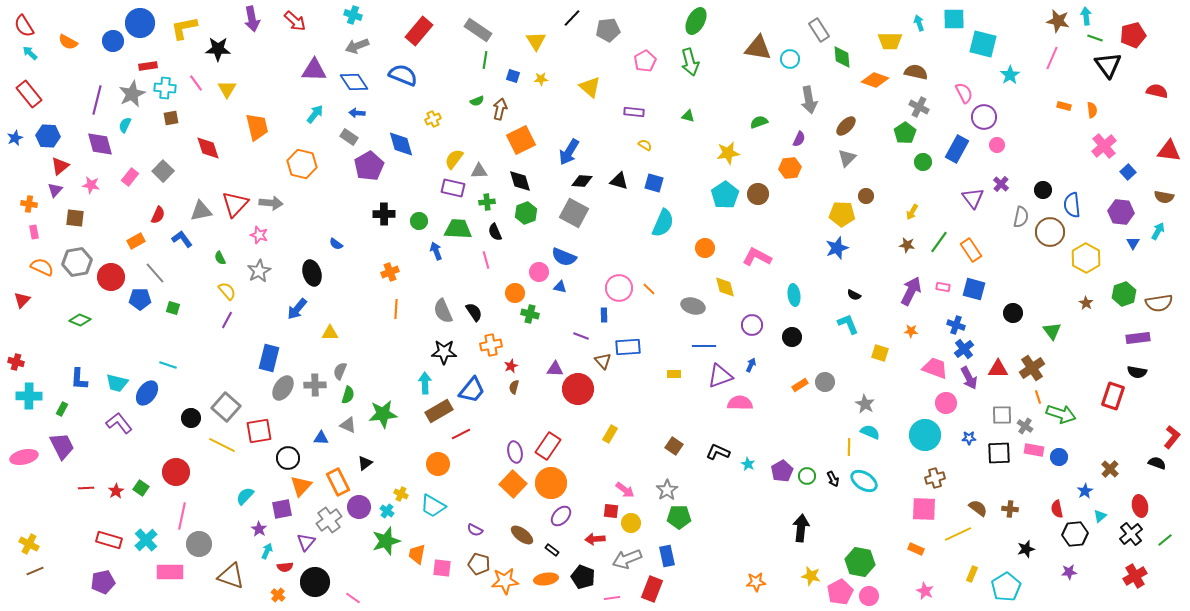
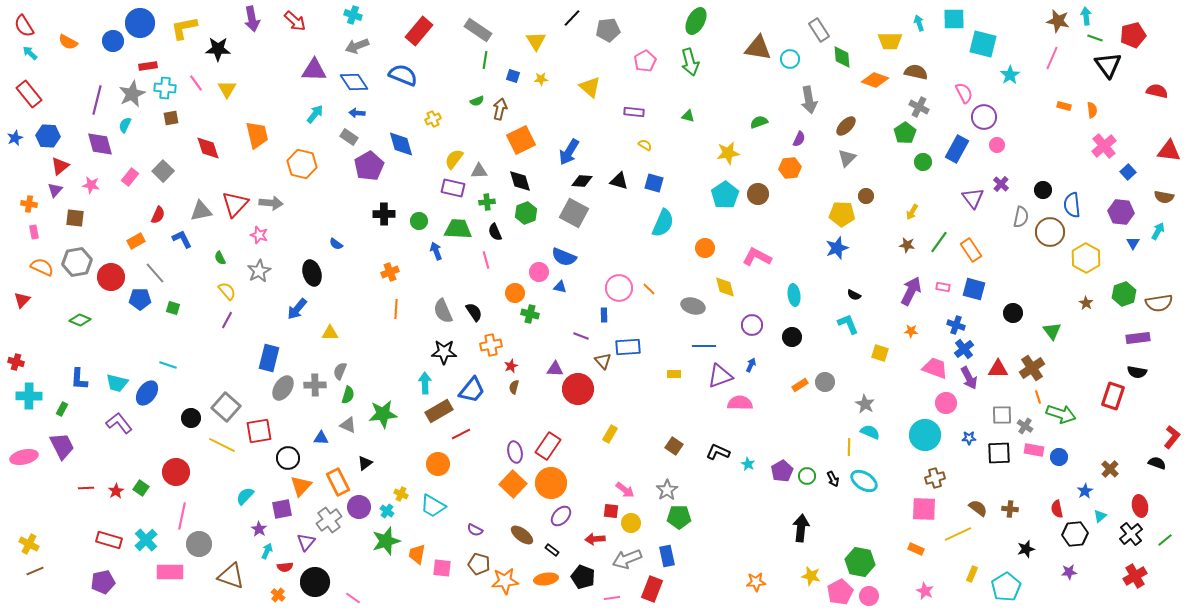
orange trapezoid at (257, 127): moved 8 px down
blue L-shape at (182, 239): rotated 10 degrees clockwise
